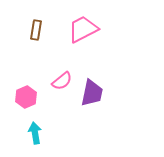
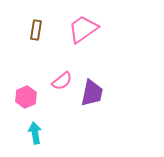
pink trapezoid: rotated 8 degrees counterclockwise
